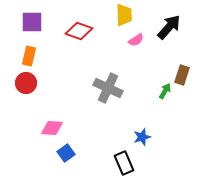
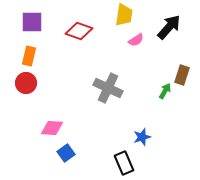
yellow trapezoid: rotated 10 degrees clockwise
